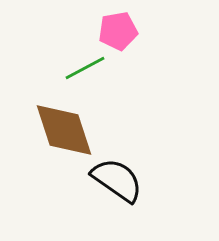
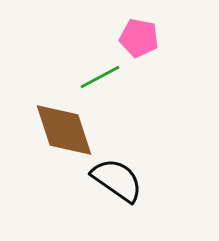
pink pentagon: moved 21 px right, 7 px down; rotated 21 degrees clockwise
green line: moved 15 px right, 9 px down
